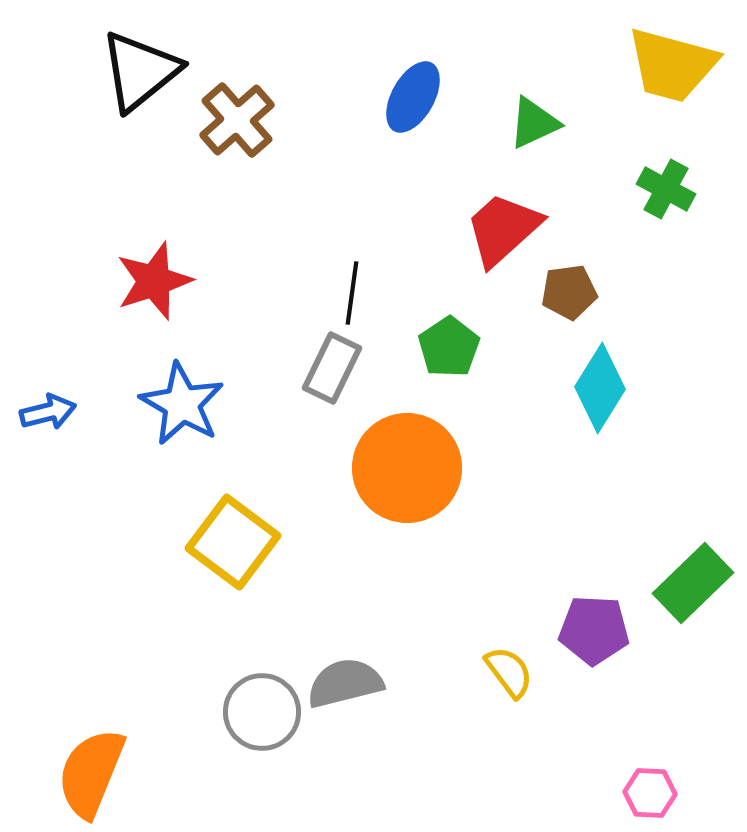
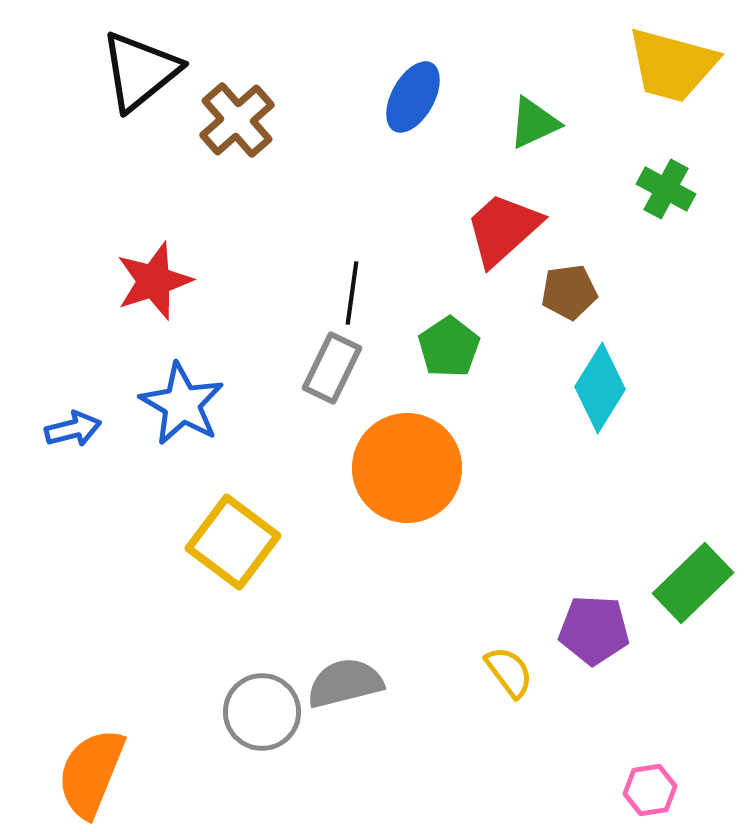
blue arrow: moved 25 px right, 17 px down
pink hexagon: moved 3 px up; rotated 12 degrees counterclockwise
